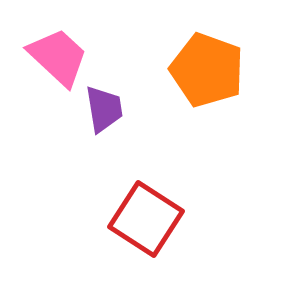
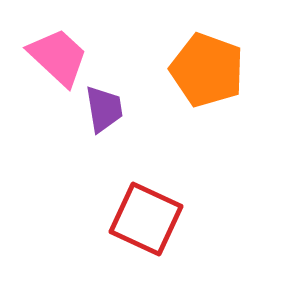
red square: rotated 8 degrees counterclockwise
